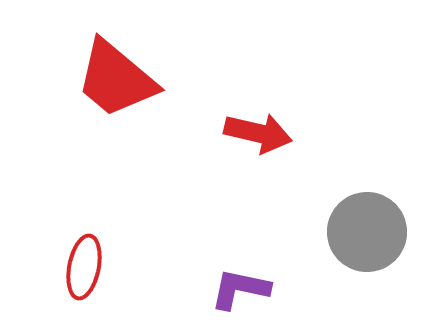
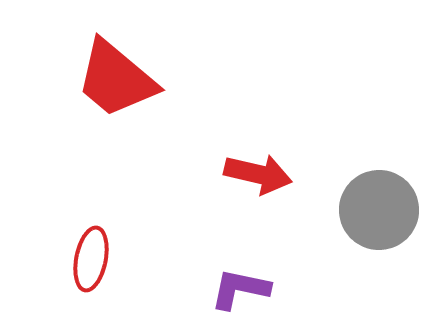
red arrow: moved 41 px down
gray circle: moved 12 px right, 22 px up
red ellipse: moved 7 px right, 8 px up
